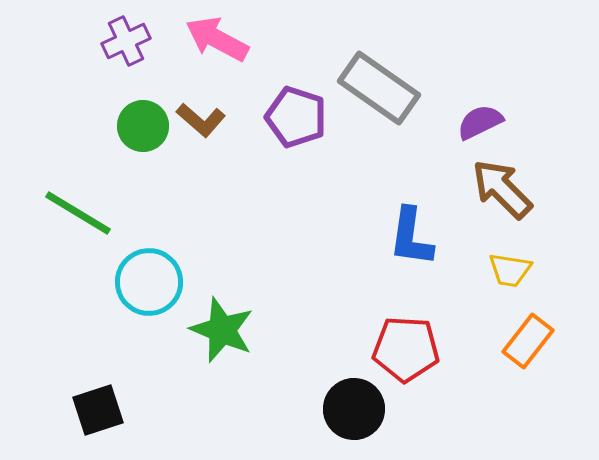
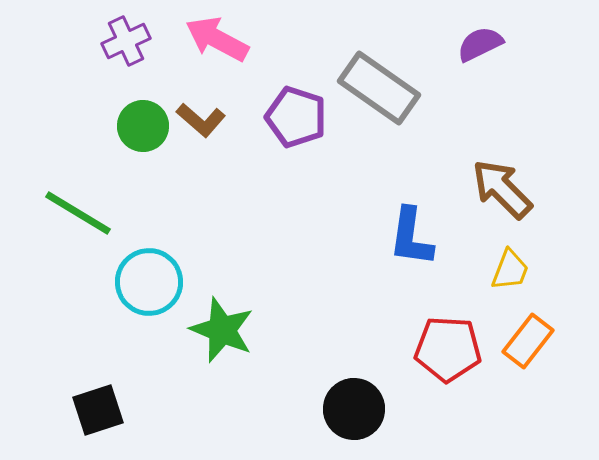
purple semicircle: moved 78 px up
yellow trapezoid: rotated 78 degrees counterclockwise
red pentagon: moved 42 px right
